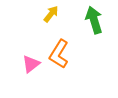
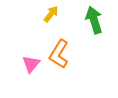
pink triangle: rotated 12 degrees counterclockwise
